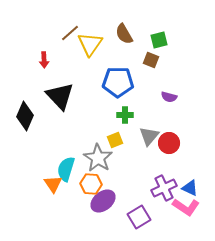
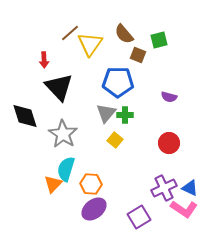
brown semicircle: rotated 10 degrees counterclockwise
brown square: moved 13 px left, 5 px up
black triangle: moved 1 px left, 9 px up
black diamond: rotated 40 degrees counterclockwise
gray triangle: moved 43 px left, 23 px up
yellow square: rotated 28 degrees counterclockwise
gray star: moved 35 px left, 24 px up
orange triangle: rotated 18 degrees clockwise
purple ellipse: moved 9 px left, 8 px down
pink L-shape: moved 2 px left, 2 px down
